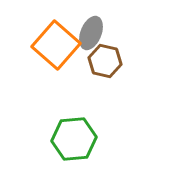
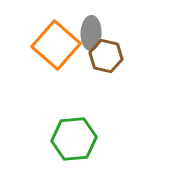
gray ellipse: rotated 20 degrees counterclockwise
brown hexagon: moved 1 px right, 5 px up
